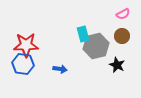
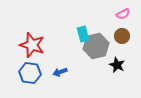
red star: moved 6 px right; rotated 20 degrees clockwise
blue hexagon: moved 7 px right, 9 px down
blue arrow: moved 3 px down; rotated 152 degrees clockwise
